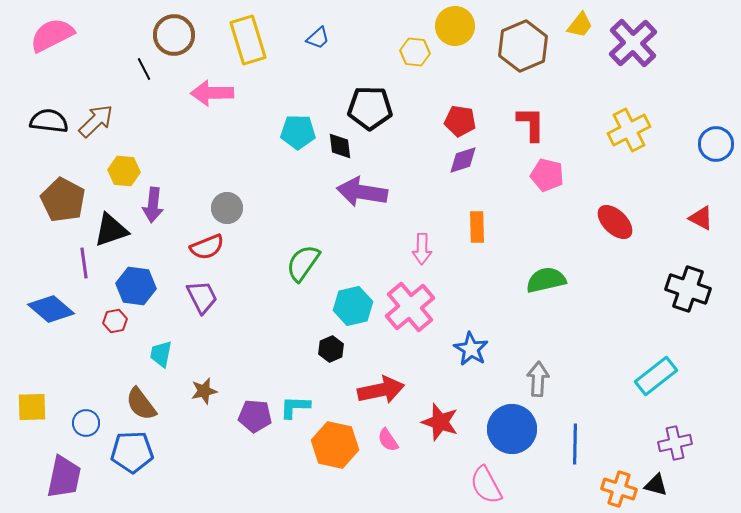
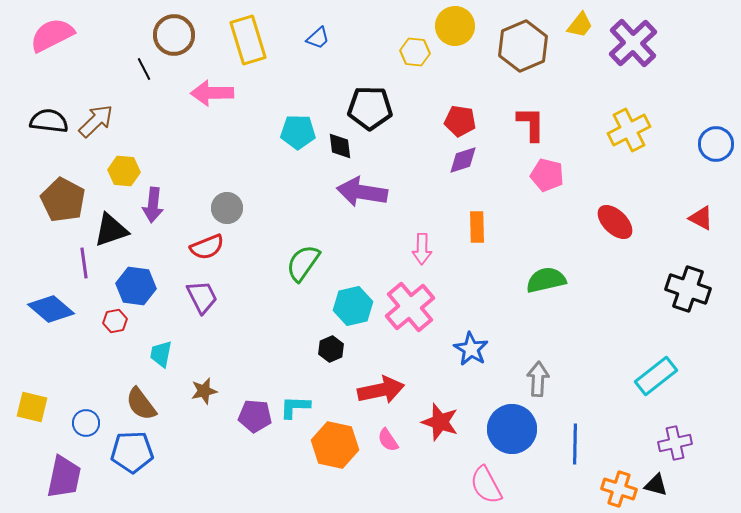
yellow square at (32, 407): rotated 16 degrees clockwise
